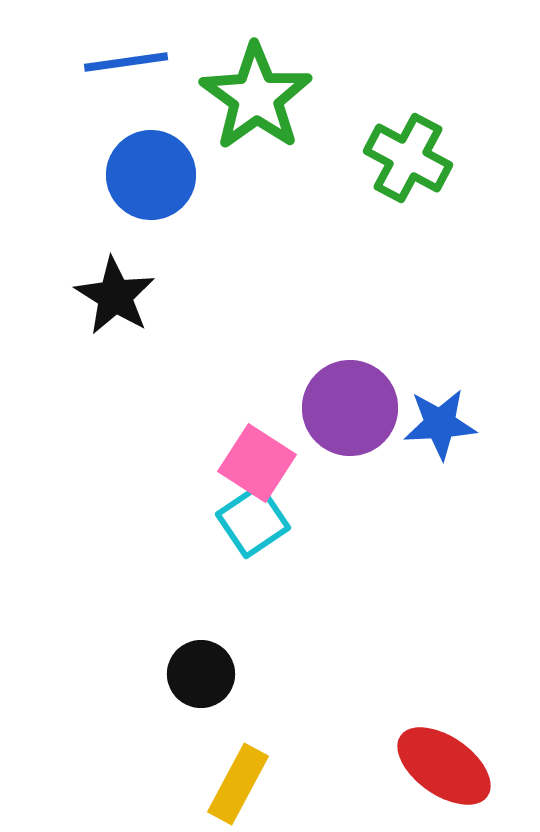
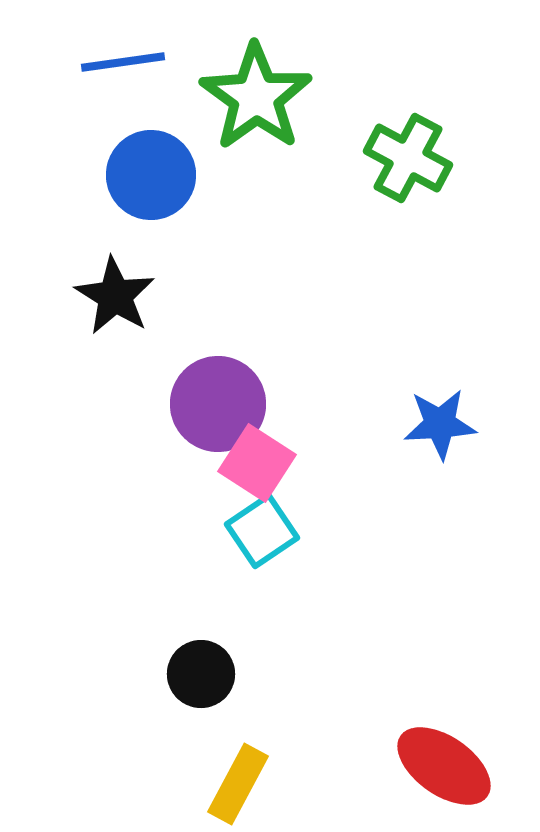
blue line: moved 3 px left
purple circle: moved 132 px left, 4 px up
cyan square: moved 9 px right, 10 px down
